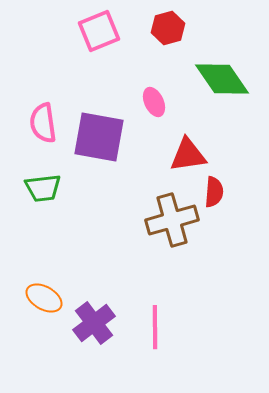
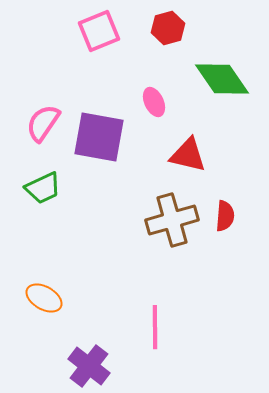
pink semicircle: rotated 42 degrees clockwise
red triangle: rotated 21 degrees clockwise
green trapezoid: rotated 18 degrees counterclockwise
red semicircle: moved 11 px right, 24 px down
purple cross: moved 5 px left, 43 px down; rotated 15 degrees counterclockwise
